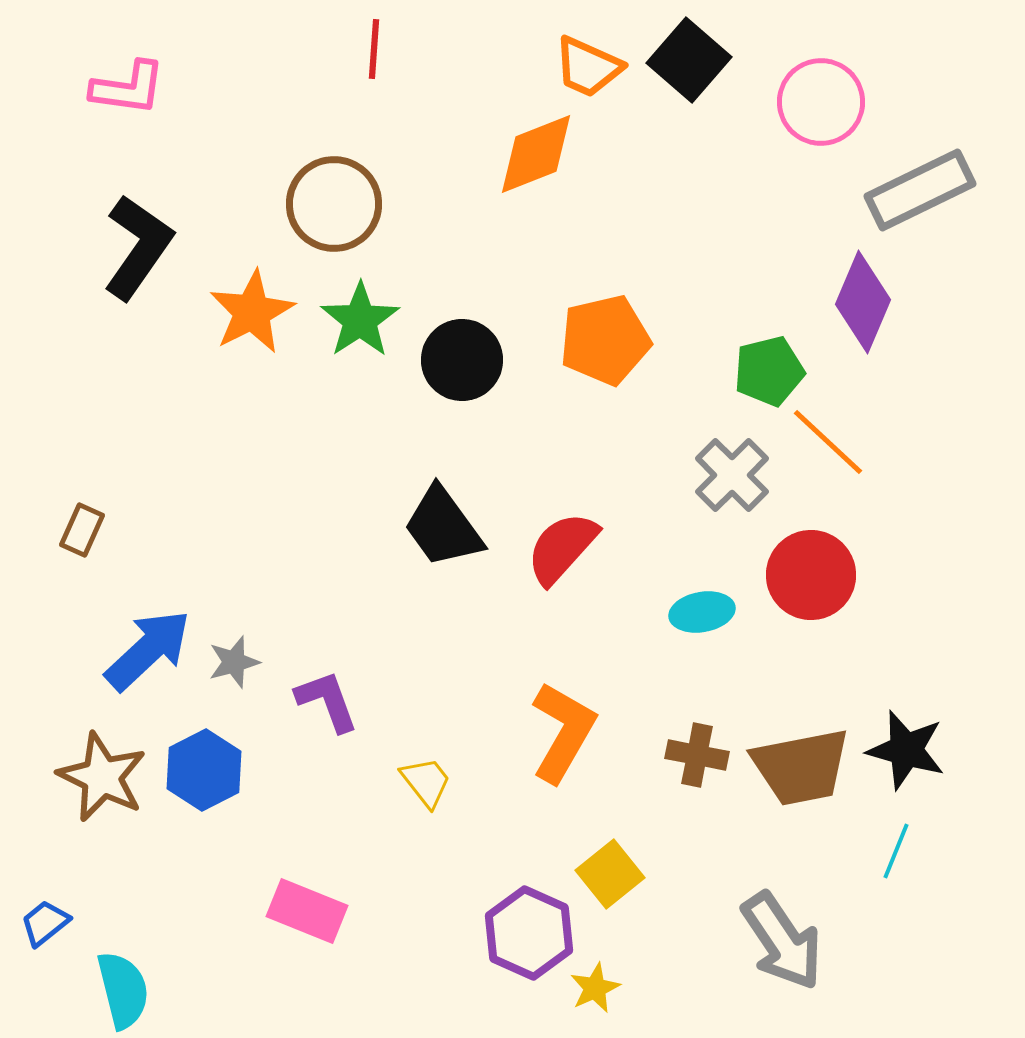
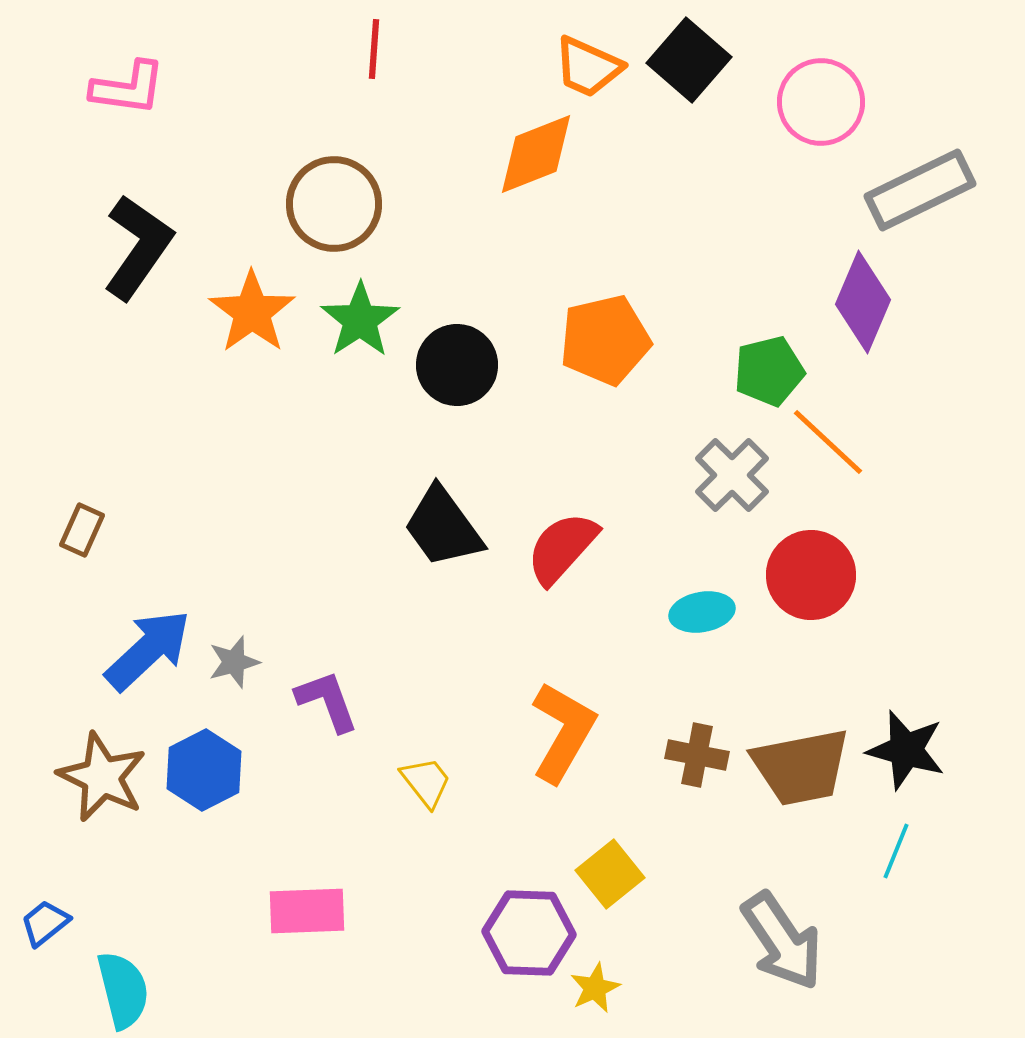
orange star: rotated 8 degrees counterclockwise
black circle: moved 5 px left, 5 px down
pink rectangle: rotated 24 degrees counterclockwise
purple hexagon: rotated 22 degrees counterclockwise
